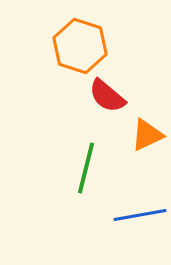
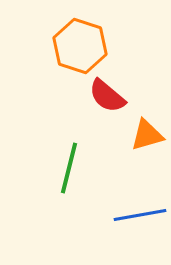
orange triangle: rotated 9 degrees clockwise
green line: moved 17 px left
